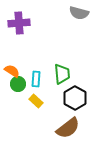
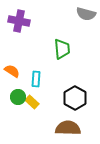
gray semicircle: moved 7 px right, 1 px down
purple cross: moved 2 px up; rotated 15 degrees clockwise
green trapezoid: moved 25 px up
green circle: moved 13 px down
yellow rectangle: moved 4 px left, 1 px down
brown semicircle: rotated 140 degrees counterclockwise
